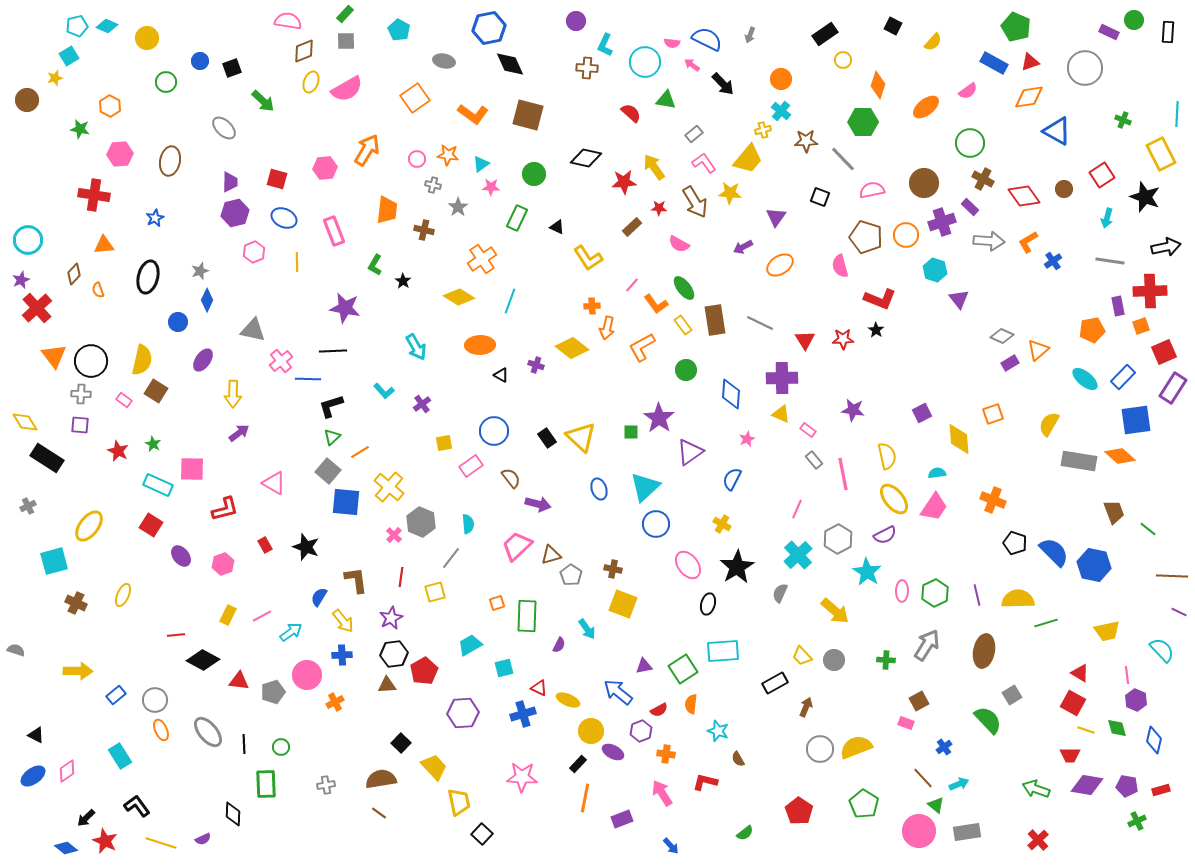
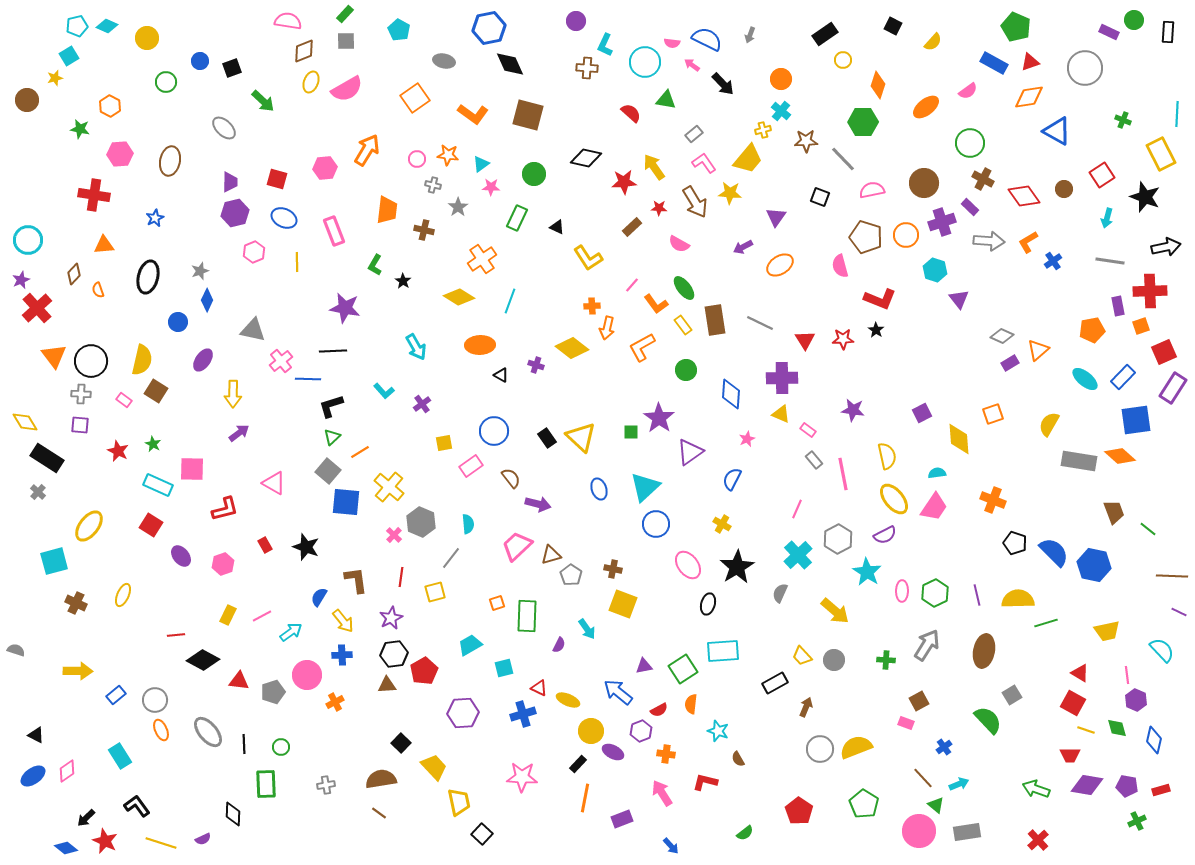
gray cross at (28, 506): moved 10 px right, 14 px up; rotated 21 degrees counterclockwise
